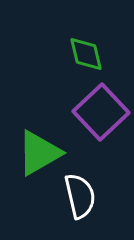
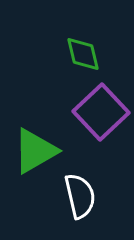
green diamond: moved 3 px left
green triangle: moved 4 px left, 2 px up
